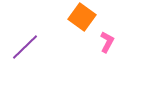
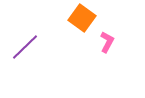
orange square: moved 1 px down
